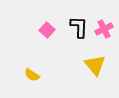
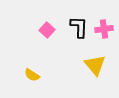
pink cross: rotated 18 degrees clockwise
